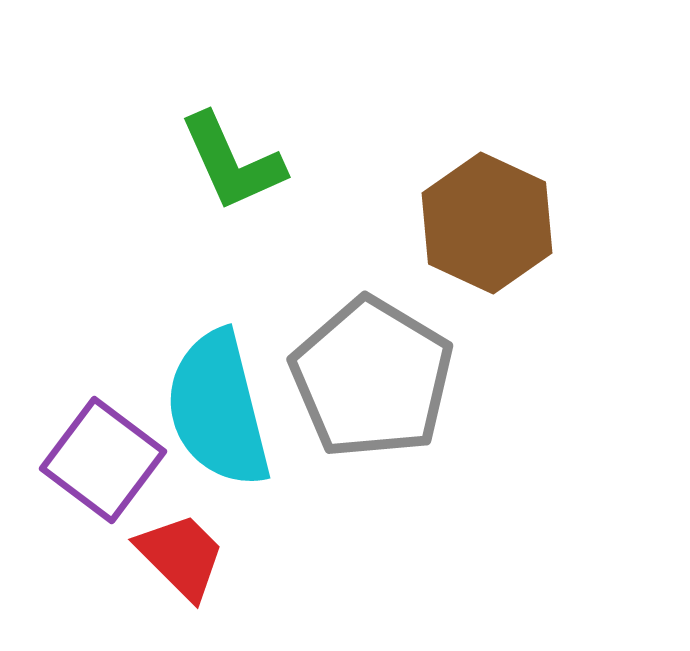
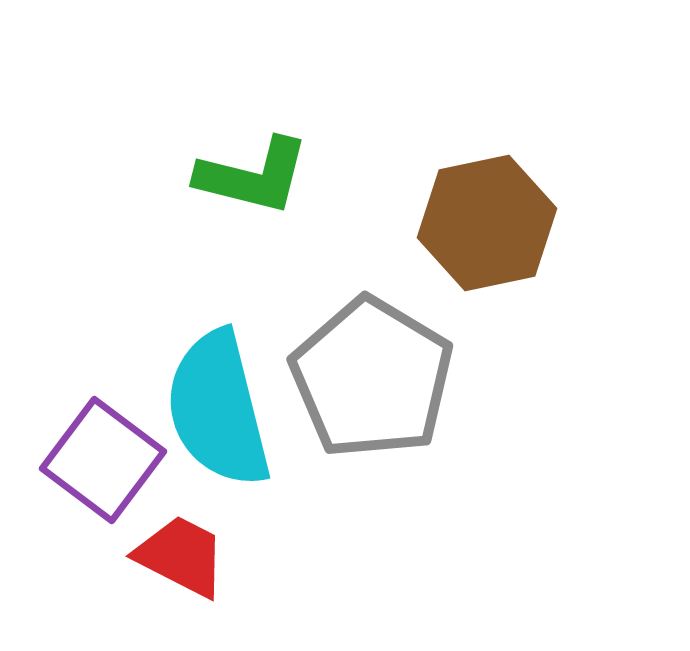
green L-shape: moved 21 px right, 14 px down; rotated 52 degrees counterclockwise
brown hexagon: rotated 23 degrees clockwise
red trapezoid: rotated 18 degrees counterclockwise
